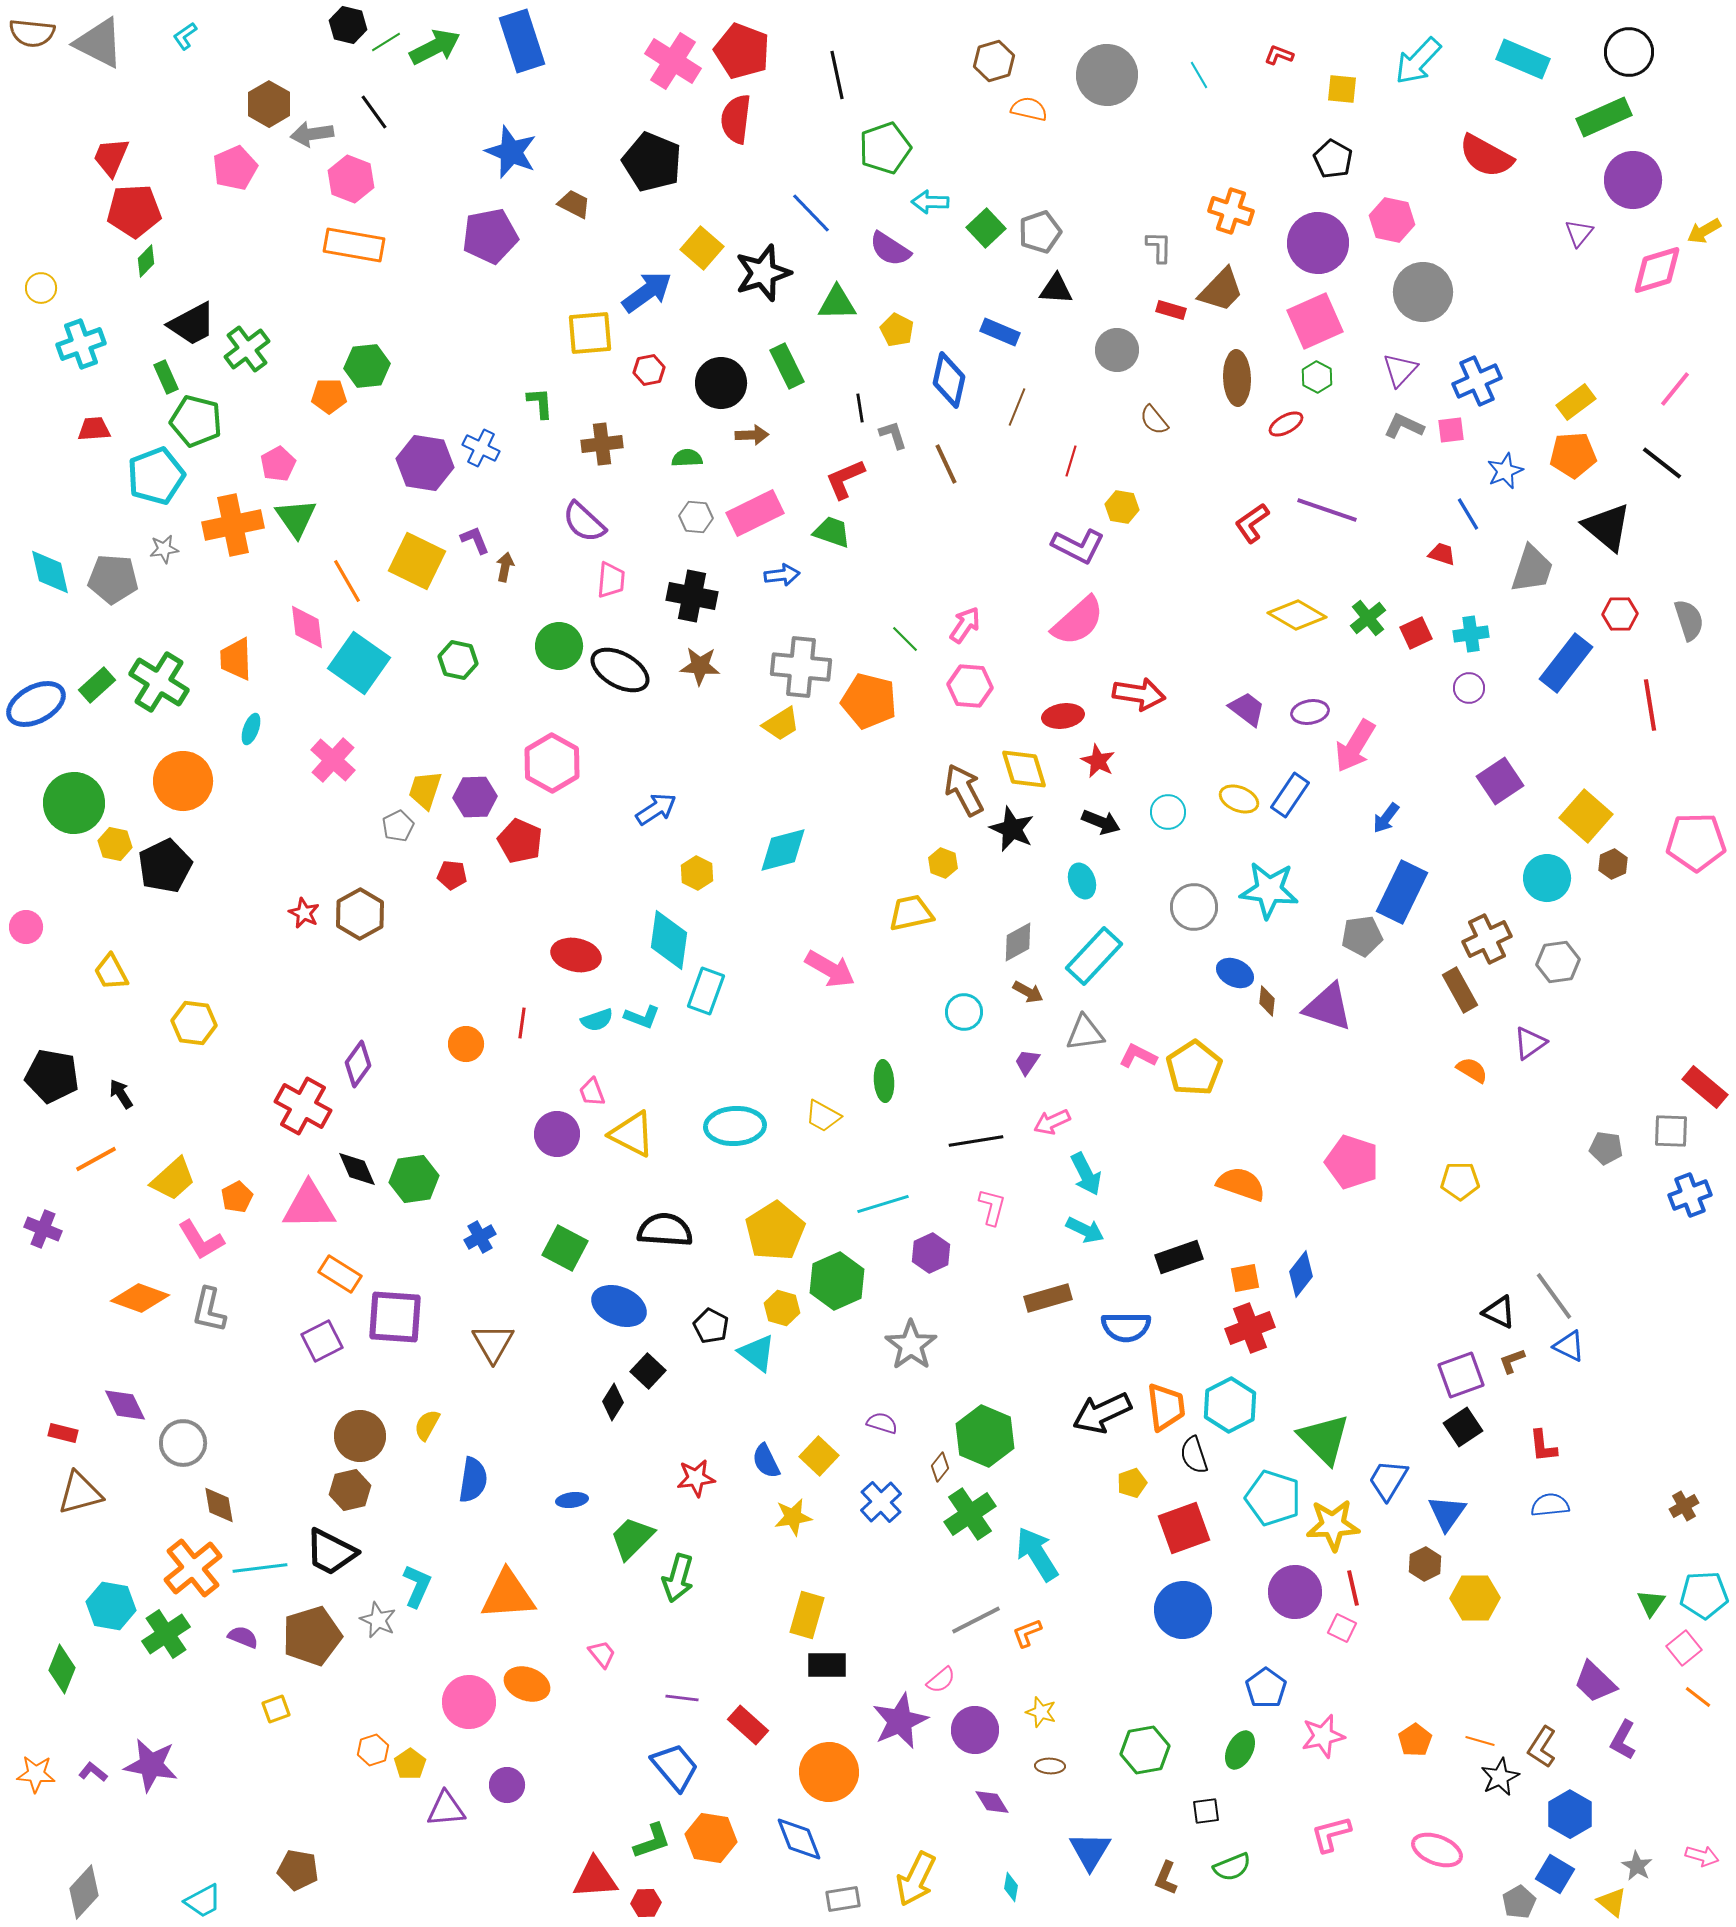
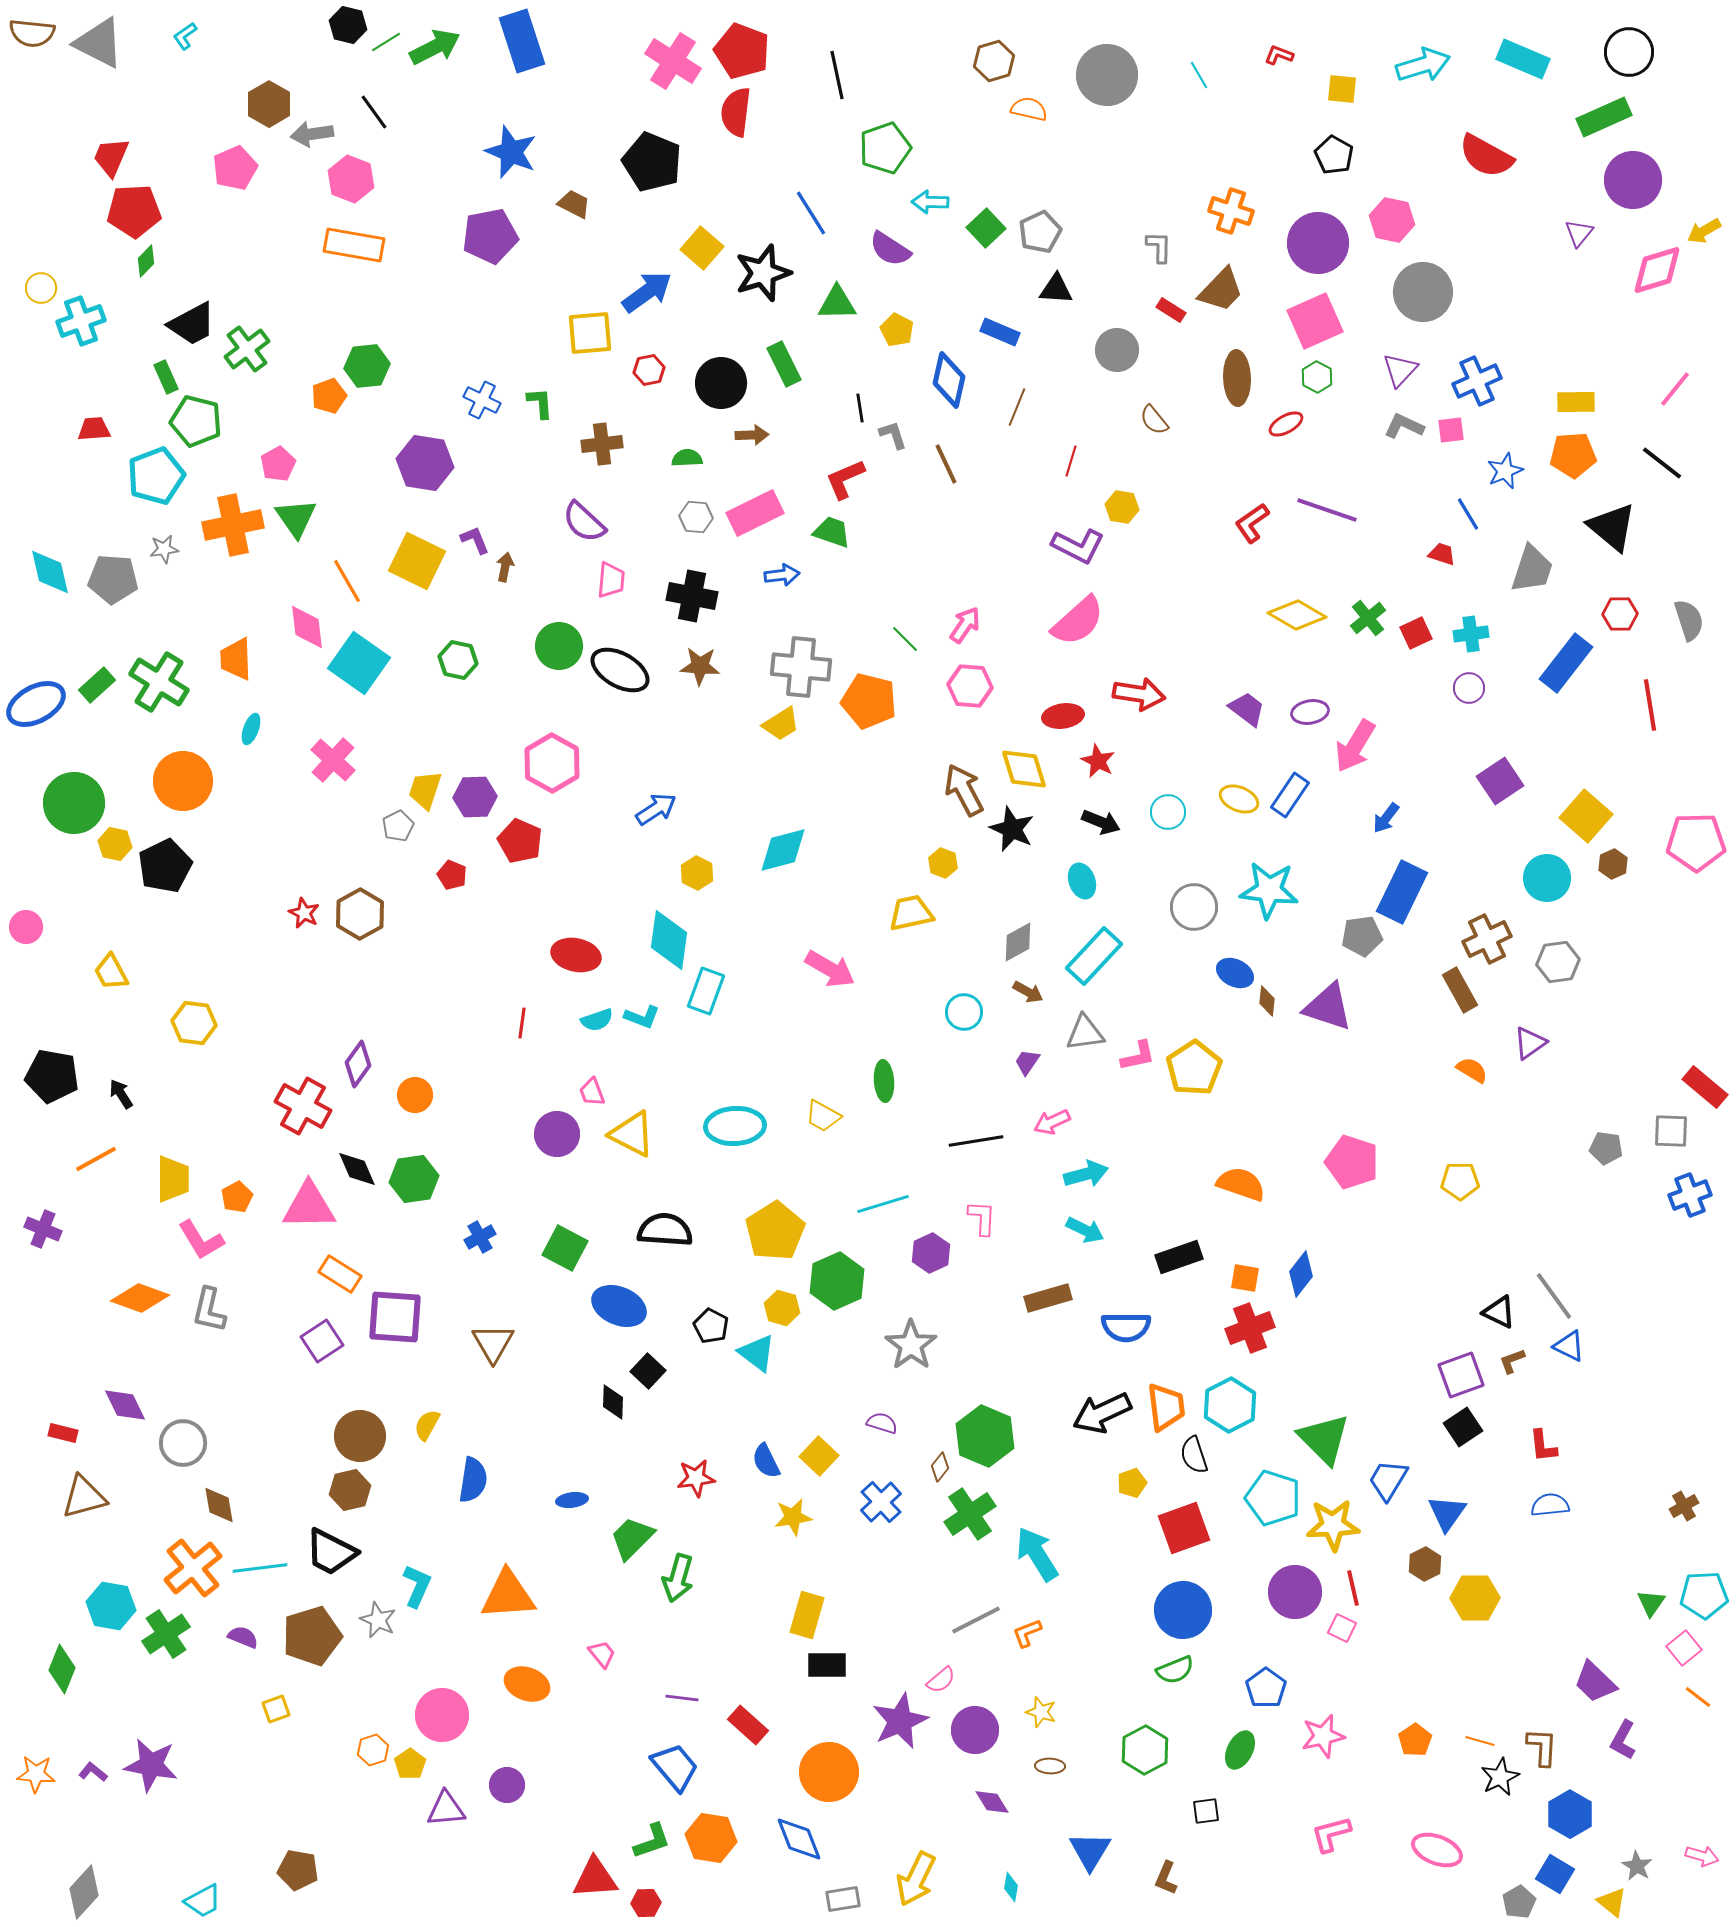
cyan arrow at (1418, 61): moved 5 px right, 4 px down; rotated 150 degrees counterclockwise
red semicircle at (736, 119): moved 7 px up
black pentagon at (1333, 159): moved 1 px right, 4 px up
blue line at (811, 213): rotated 12 degrees clockwise
gray pentagon at (1040, 232): rotated 6 degrees counterclockwise
red rectangle at (1171, 310): rotated 16 degrees clockwise
cyan cross at (81, 344): moved 23 px up
green rectangle at (787, 366): moved 3 px left, 2 px up
orange pentagon at (329, 396): rotated 20 degrees counterclockwise
yellow rectangle at (1576, 402): rotated 36 degrees clockwise
blue cross at (481, 448): moved 1 px right, 48 px up
black triangle at (1607, 527): moved 5 px right
red pentagon at (452, 875): rotated 16 degrees clockwise
orange circle at (466, 1044): moved 51 px left, 51 px down
pink L-shape at (1138, 1056): rotated 141 degrees clockwise
cyan arrow at (1086, 1174): rotated 78 degrees counterclockwise
yellow trapezoid at (173, 1179): rotated 48 degrees counterclockwise
pink L-shape at (992, 1207): moved 10 px left, 11 px down; rotated 12 degrees counterclockwise
orange square at (1245, 1278): rotated 20 degrees clockwise
purple square at (322, 1341): rotated 6 degrees counterclockwise
black diamond at (613, 1402): rotated 30 degrees counterclockwise
brown triangle at (80, 1493): moved 4 px right, 4 px down
pink circle at (469, 1702): moved 27 px left, 13 px down
brown L-shape at (1542, 1747): rotated 150 degrees clockwise
green hexagon at (1145, 1750): rotated 18 degrees counterclockwise
green semicircle at (1232, 1867): moved 57 px left, 197 px up
